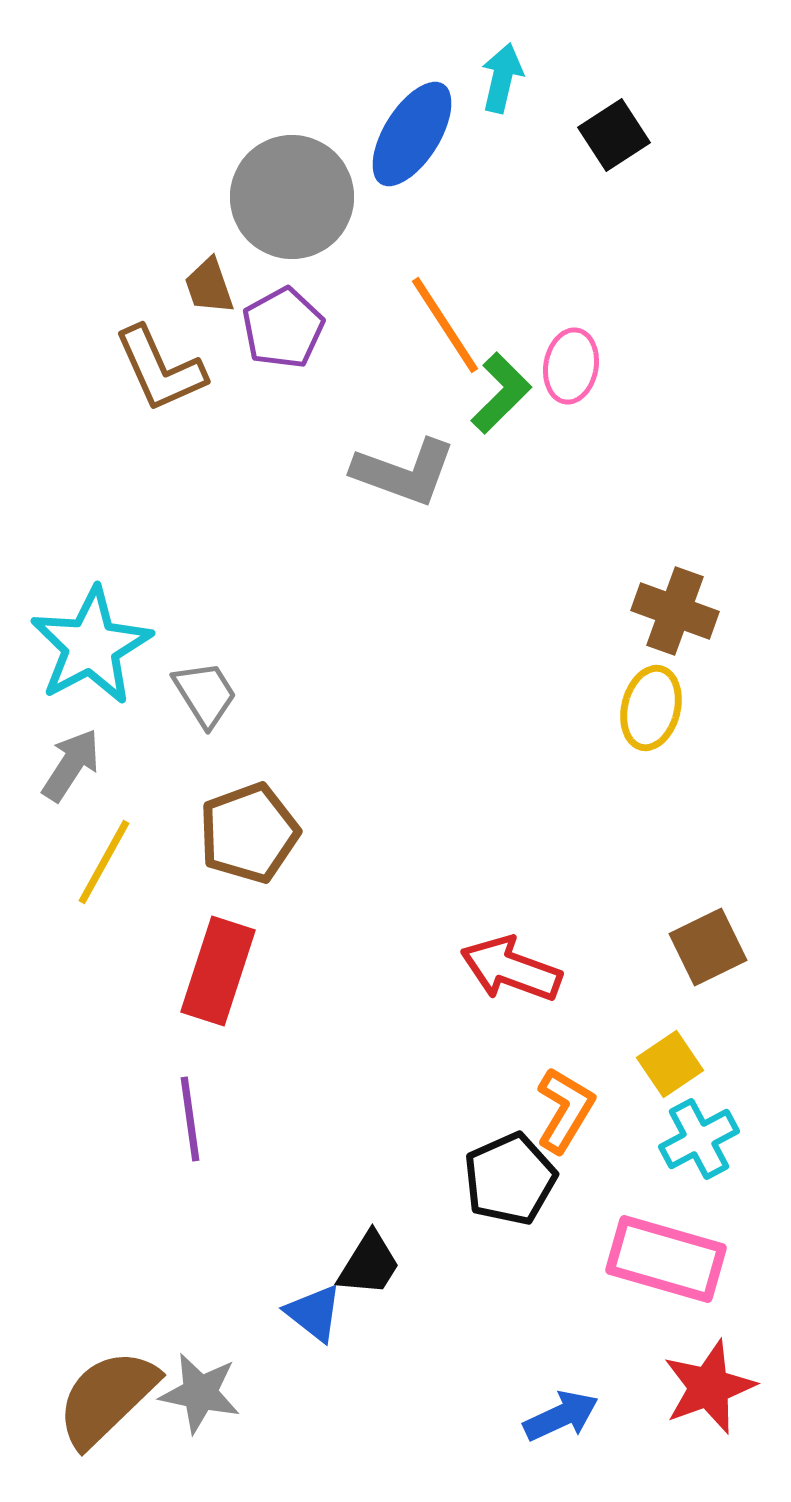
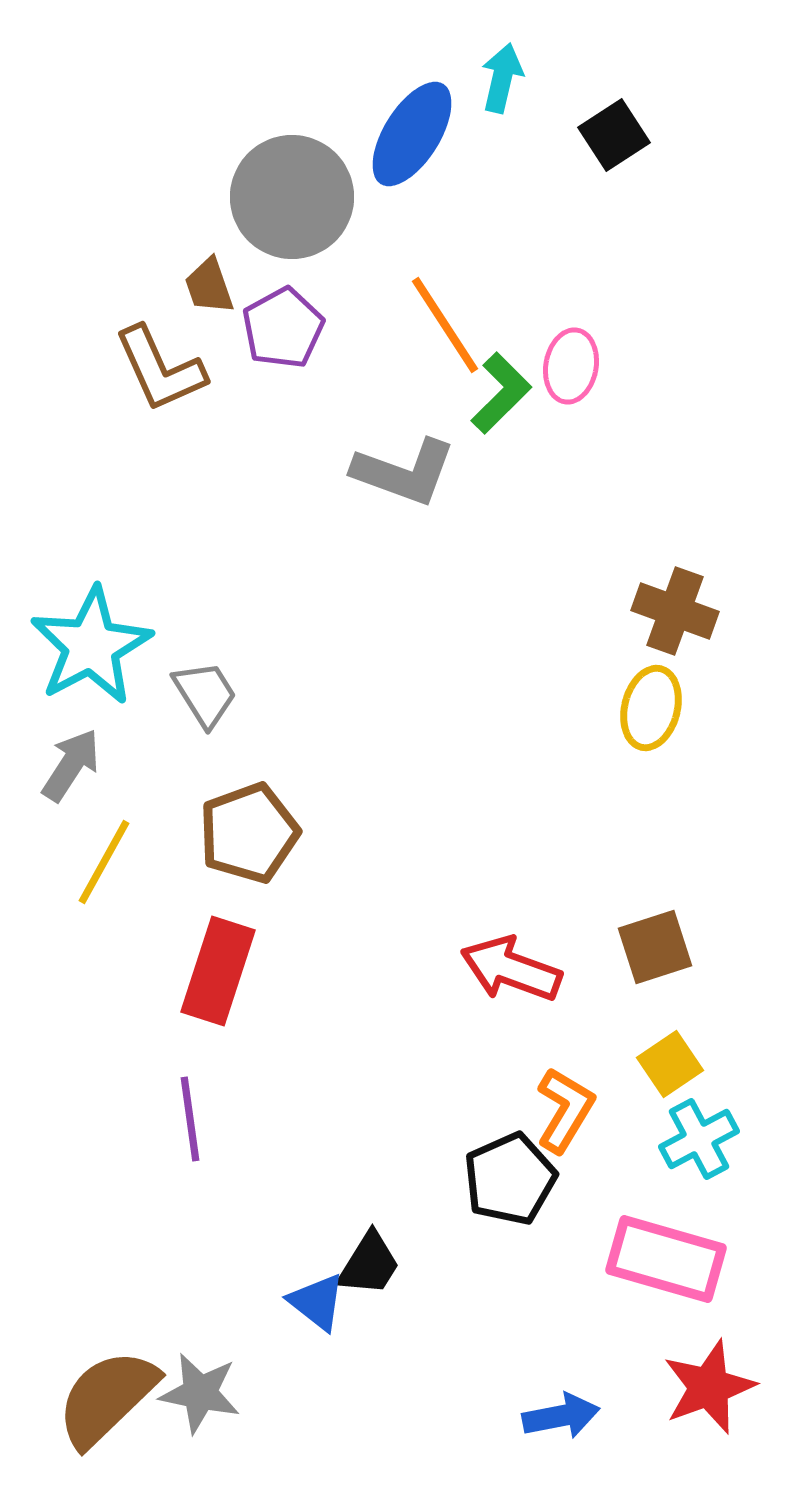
brown square: moved 53 px left; rotated 8 degrees clockwise
blue triangle: moved 3 px right, 11 px up
blue arrow: rotated 14 degrees clockwise
